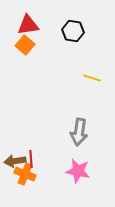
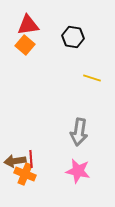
black hexagon: moved 6 px down
